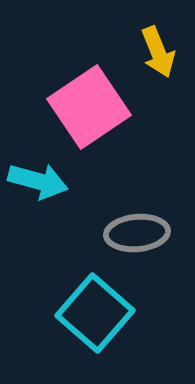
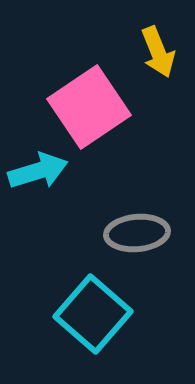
cyan arrow: moved 10 px up; rotated 32 degrees counterclockwise
cyan square: moved 2 px left, 1 px down
